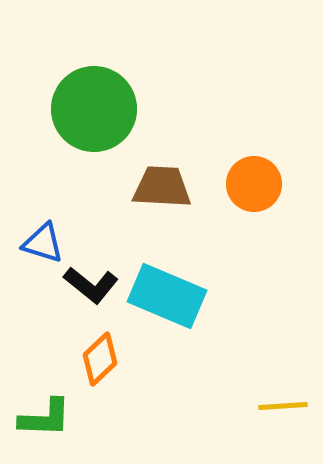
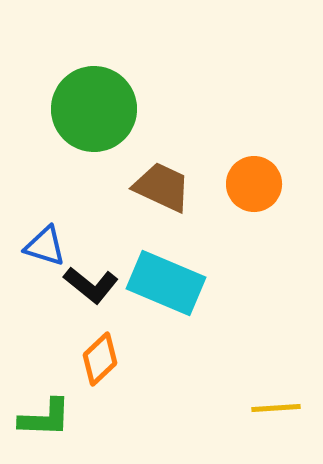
brown trapezoid: rotated 22 degrees clockwise
blue triangle: moved 2 px right, 3 px down
cyan rectangle: moved 1 px left, 13 px up
yellow line: moved 7 px left, 2 px down
